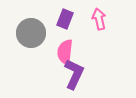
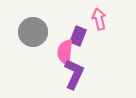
purple rectangle: moved 13 px right, 17 px down
gray circle: moved 2 px right, 1 px up
